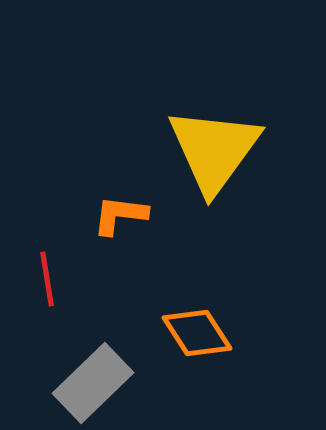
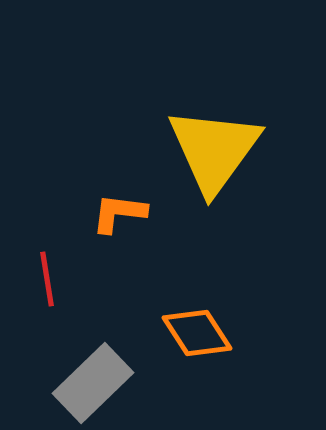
orange L-shape: moved 1 px left, 2 px up
